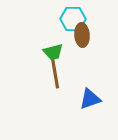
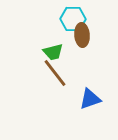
brown line: rotated 28 degrees counterclockwise
